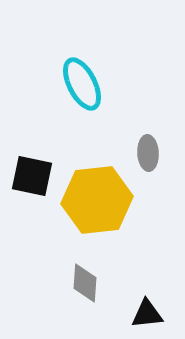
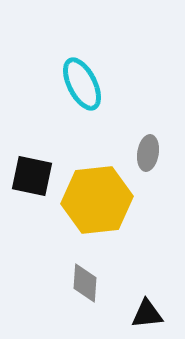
gray ellipse: rotated 12 degrees clockwise
